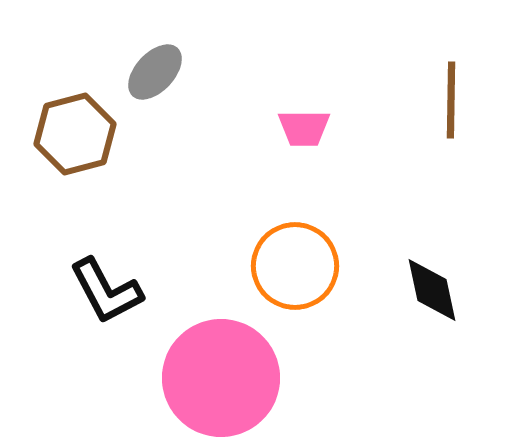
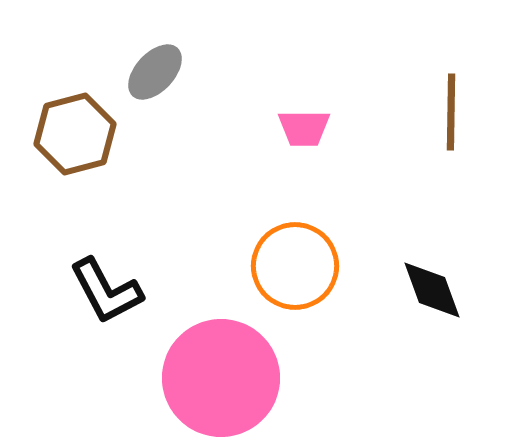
brown line: moved 12 px down
black diamond: rotated 8 degrees counterclockwise
